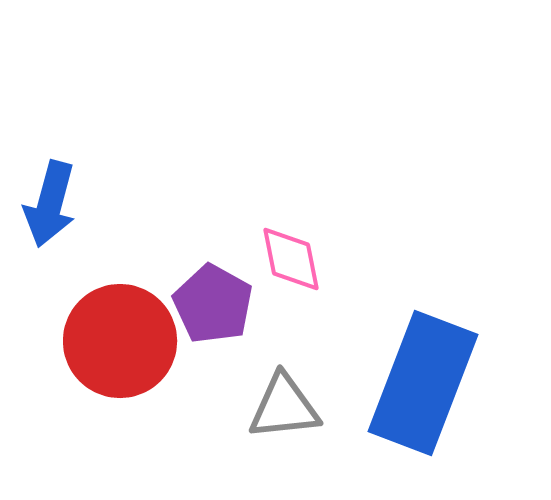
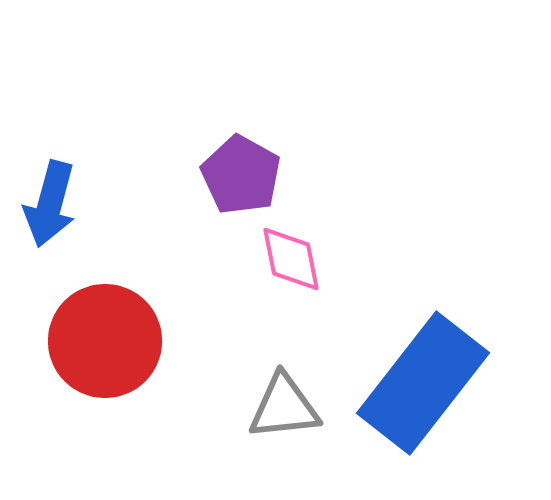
purple pentagon: moved 28 px right, 129 px up
red circle: moved 15 px left
blue rectangle: rotated 17 degrees clockwise
